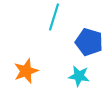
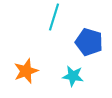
cyan star: moved 6 px left
